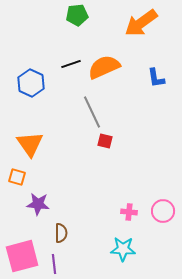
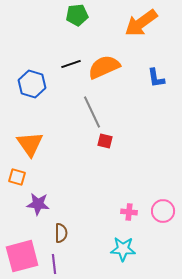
blue hexagon: moved 1 px right, 1 px down; rotated 8 degrees counterclockwise
